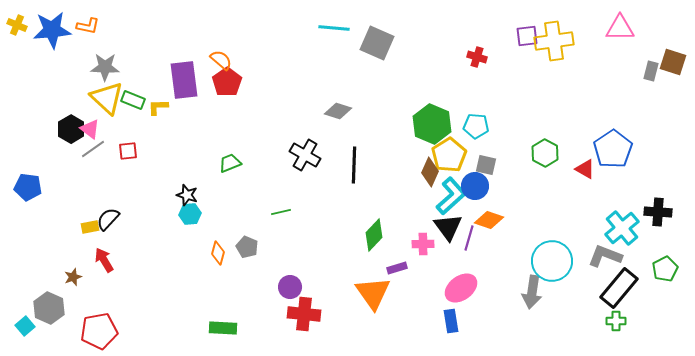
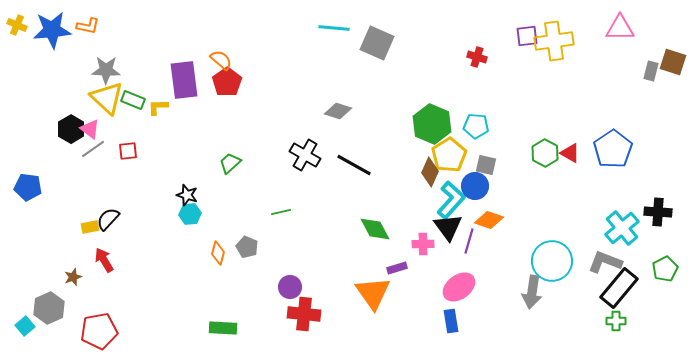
gray star at (105, 67): moved 1 px right, 3 px down
green trapezoid at (230, 163): rotated 20 degrees counterclockwise
black line at (354, 165): rotated 63 degrees counterclockwise
red triangle at (585, 169): moved 15 px left, 16 px up
cyan L-shape at (451, 196): moved 4 px down; rotated 6 degrees counterclockwise
green diamond at (374, 235): moved 1 px right, 6 px up; rotated 72 degrees counterclockwise
purple line at (469, 238): moved 3 px down
gray L-shape at (605, 256): moved 6 px down
pink ellipse at (461, 288): moved 2 px left, 1 px up
gray hexagon at (49, 308): rotated 12 degrees clockwise
